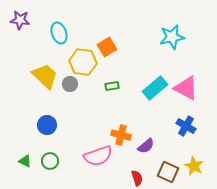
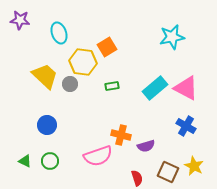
purple semicircle: rotated 24 degrees clockwise
